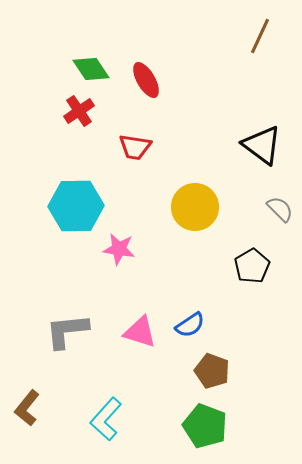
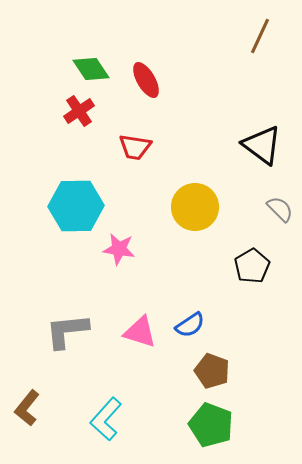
green pentagon: moved 6 px right, 1 px up
